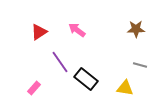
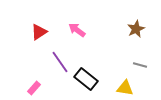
brown star: rotated 24 degrees counterclockwise
